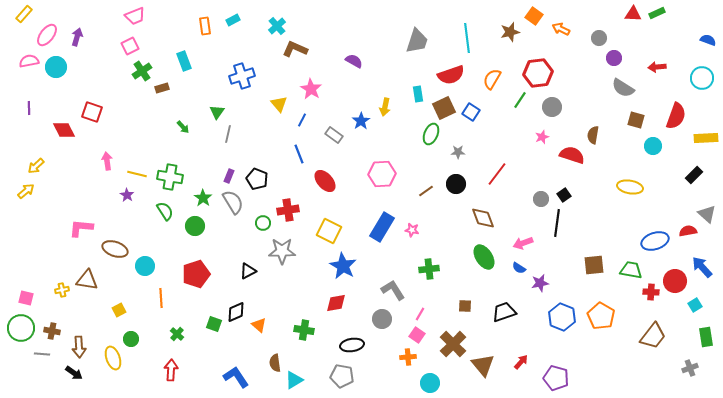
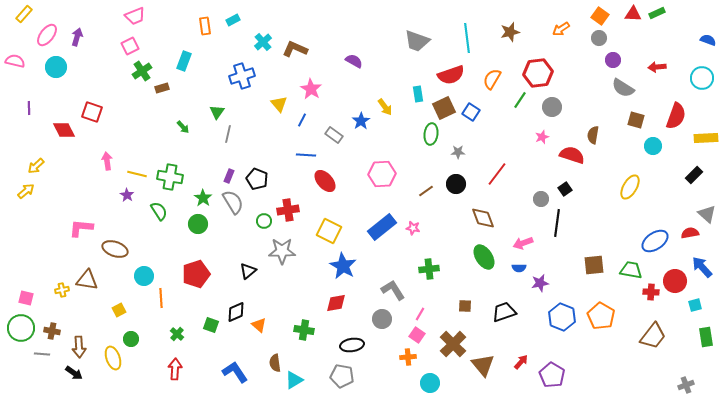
orange square at (534, 16): moved 66 px right
cyan cross at (277, 26): moved 14 px left, 16 px down
orange arrow at (561, 29): rotated 60 degrees counterclockwise
gray trapezoid at (417, 41): rotated 92 degrees clockwise
purple circle at (614, 58): moved 1 px left, 2 px down
pink semicircle at (29, 61): moved 14 px left; rotated 24 degrees clockwise
cyan rectangle at (184, 61): rotated 42 degrees clockwise
yellow arrow at (385, 107): rotated 48 degrees counterclockwise
green ellipse at (431, 134): rotated 15 degrees counterclockwise
blue line at (299, 154): moved 7 px right, 1 px down; rotated 66 degrees counterclockwise
yellow ellipse at (630, 187): rotated 70 degrees counterclockwise
black square at (564, 195): moved 1 px right, 6 px up
green semicircle at (165, 211): moved 6 px left
green circle at (263, 223): moved 1 px right, 2 px up
green circle at (195, 226): moved 3 px right, 2 px up
blue rectangle at (382, 227): rotated 20 degrees clockwise
pink star at (412, 230): moved 1 px right, 2 px up
red semicircle at (688, 231): moved 2 px right, 2 px down
blue ellipse at (655, 241): rotated 16 degrees counterclockwise
cyan circle at (145, 266): moved 1 px left, 10 px down
blue semicircle at (519, 268): rotated 32 degrees counterclockwise
black triangle at (248, 271): rotated 12 degrees counterclockwise
cyan square at (695, 305): rotated 16 degrees clockwise
green square at (214, 324): moved 3 px left, 1 px down
gray cross at (690, 368): moved 4 px left, 17 px down
red arrow at (171, 370): moved 4 px right, 1 px up
blue L-shape at (236, 377): moved 1 px left, 5 px up
purple pentagon at (556, 378): moved 4 px left, 3 px up; rotated 15 degrees clockwise
